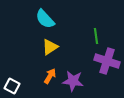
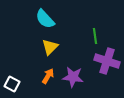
green line: moved 1 px left
yellow triangle: rotated 12 degrees counterclockwise
orange arrow: moved 2 px left
purple star: moved 4 px up
white square: moved 2 px up
